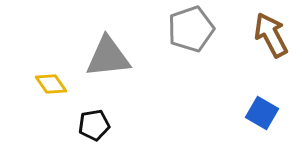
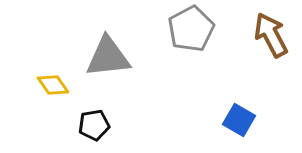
gray pentagon: rotated 9 degrees counterclockwise
yellow diamond: moved 2 px right, 1 px down
blue square: moved 23 px left, 7 px down
